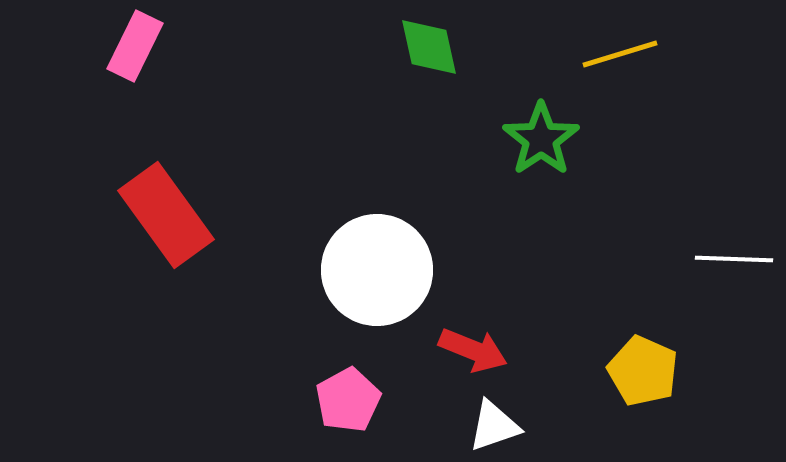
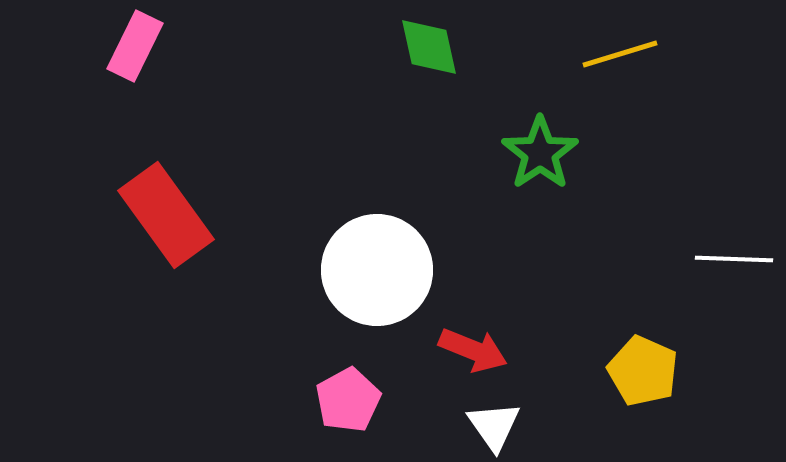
green star: moved 1 px left, 14 px down
white triangle: rotated 46 degrees counterclockwise
